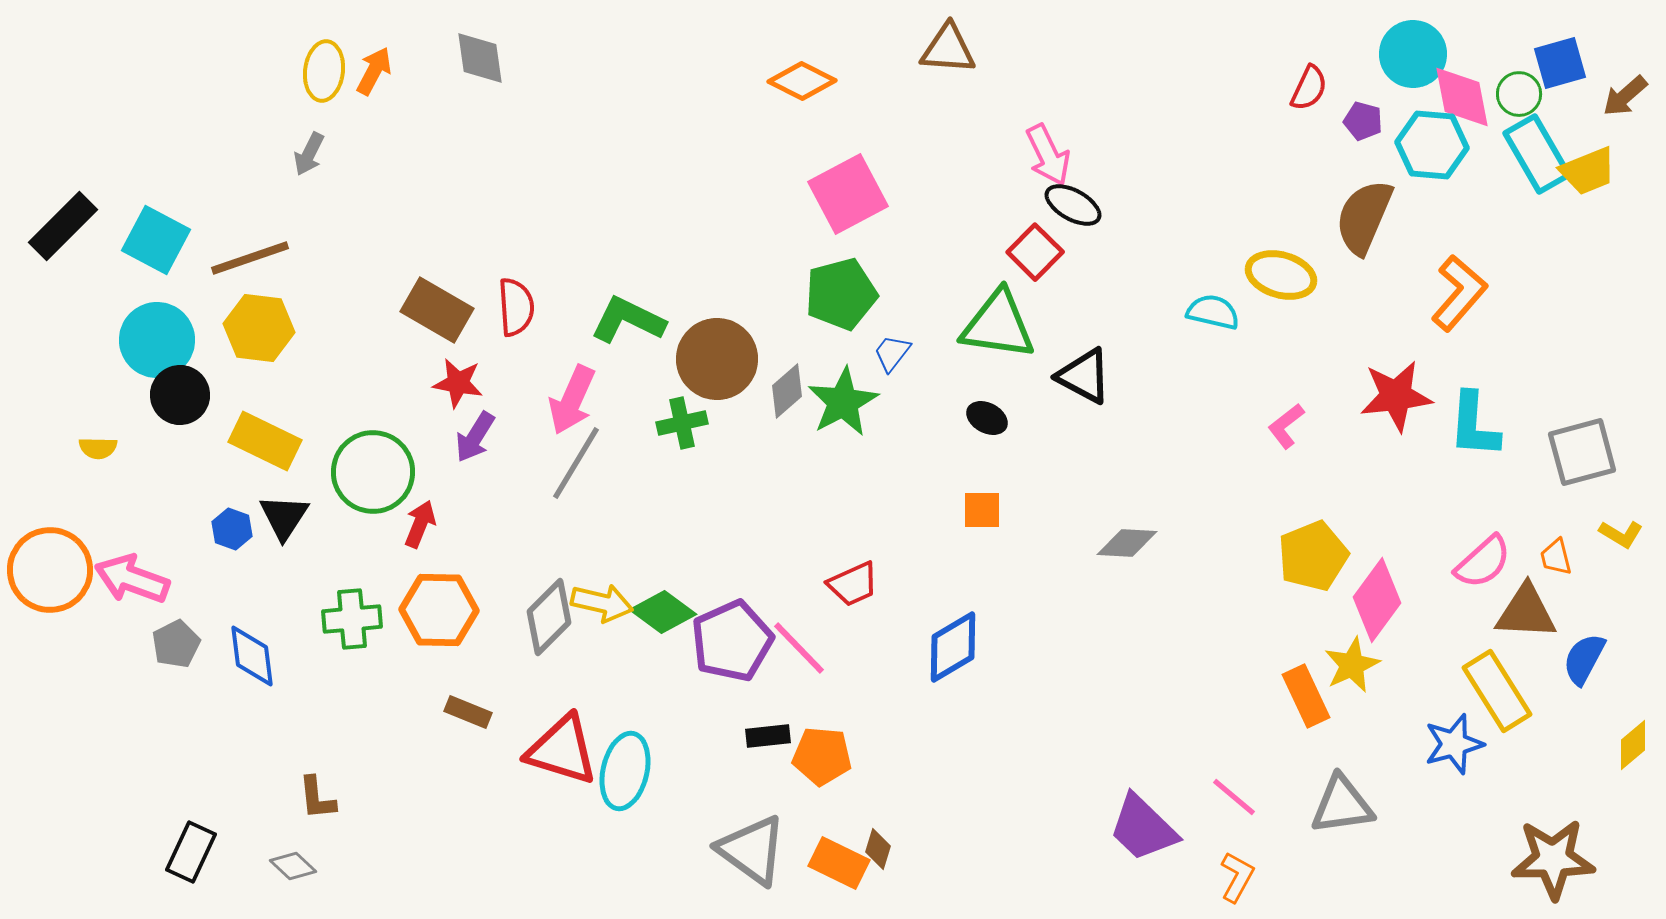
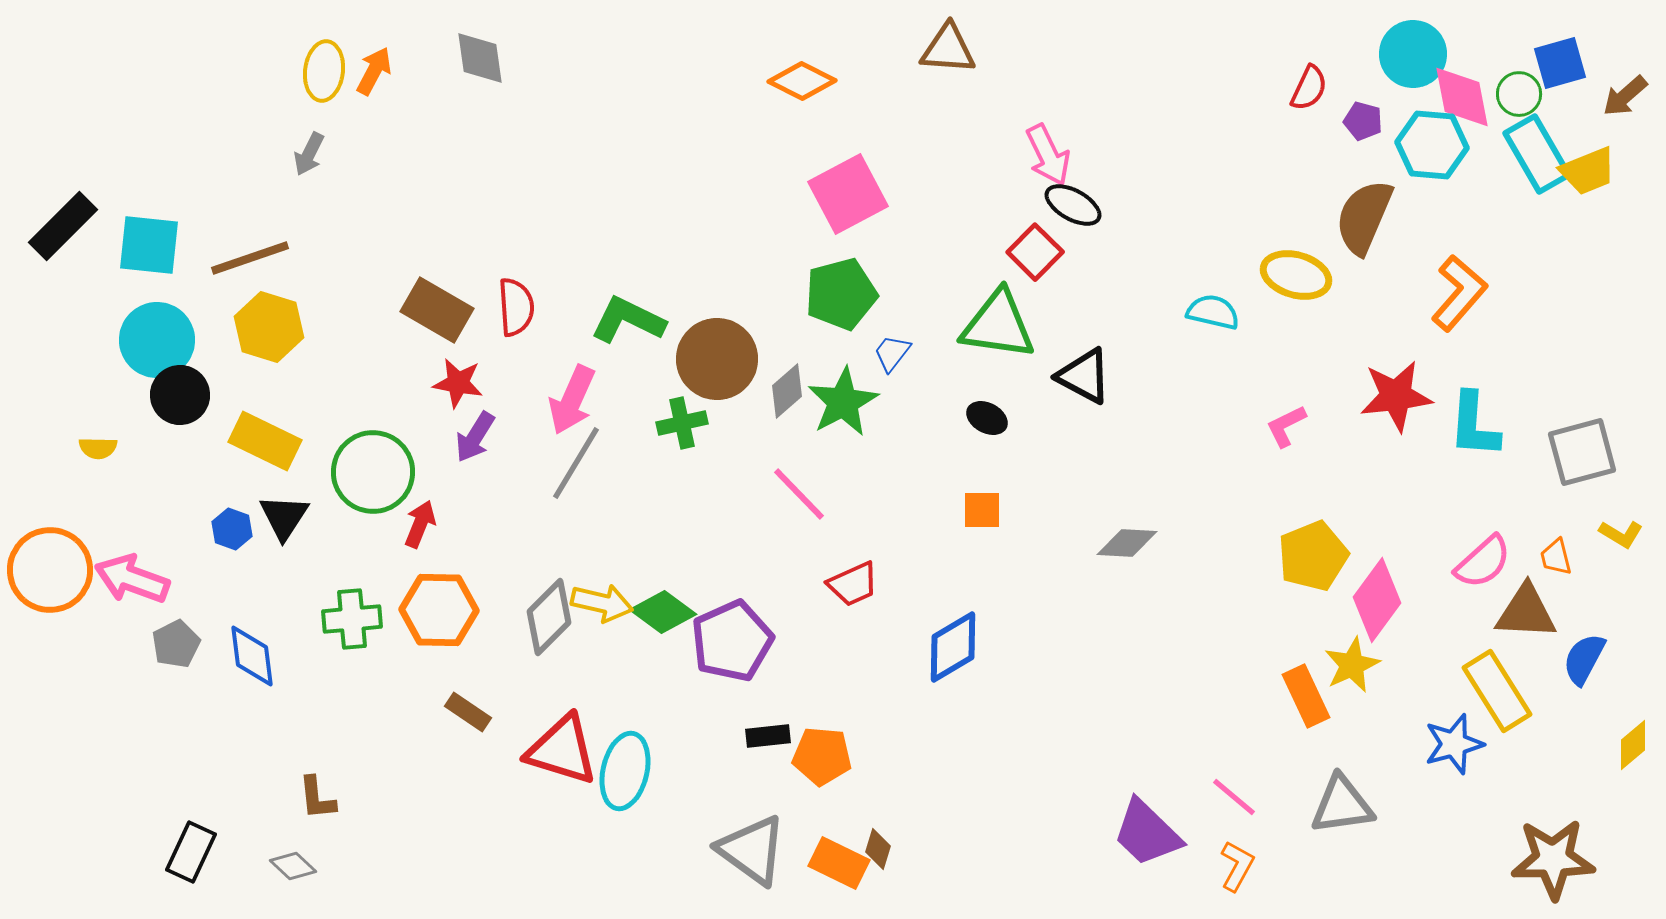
cyan square at (156, 240): moved 7 px left, 5 px down; rotated 22 degrees counterclockwise
yellow ellipse at (1281, 275): moved 15 px right
yellow hexagon at (259, 328): moved 10 px right, 1 px up; rotated 10 degrees clockwise
pink L-shape at (1286, 426): rotated 12 degrees clockwise
pink line at (799, 648): moved 154 px up
brown rectangle at (468, 712): rotated 12 degrees clockwise
purple trapezoid at (1143, 828): moved 4 px right, 5 px down
orange L-shape at (1237, 877): moved 11 px up
